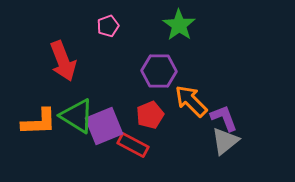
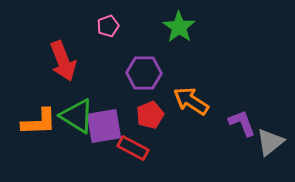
green star: moved 2 px down
purple hexagon: moved 15 px left, 2 px down
orange arrow: rotated 12 degrees counterclockwise
purple L-shape: moved 18 px right, 5 px down
purple square: rotated 12 degrees clockwise
gray triangle: moved 45 px right, 1 px down
red rectangle: moved 3 px down
